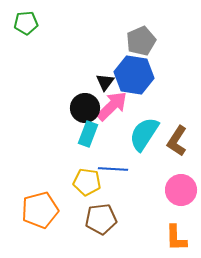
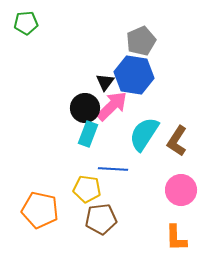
yellow pentagon: moved 7 px down
orange pentagon: rotated 27 degrees clockwise
